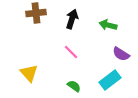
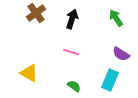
brown cross: rotated 30 degrees counterclockwise
green arrow: moved 8 px right, 7 px up; rotated 42 degrees clockwise
pink line: rotated 28 degrees counterclockwise
yellow triangle: rotated 18 degrees counterclockwise
cyan rectangle: rotated 30 degrees counterclockwise
